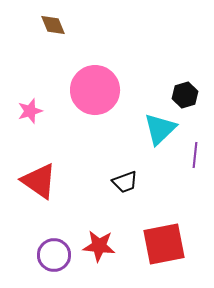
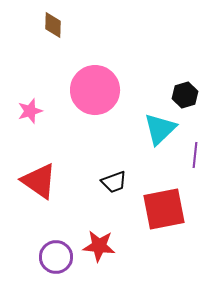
brown diamond: rotated 24 degrees clockwise
black trapezoid: moved 11 px left
red square: moved 35 px up
purple circle: moved 2 px right, 2 px down
